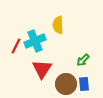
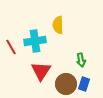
cyan cross: rotated 15 degrees clockwise
red line: moved 5 px left, 1 px down; rotated 56 degrees counterclockwise
green arrow: moved 2 px left; rotated 56 degrees counterclockwise
red triangle: moved 1 px left, 2 px down
blue rectangle: rotated 24 degrees clockwise
